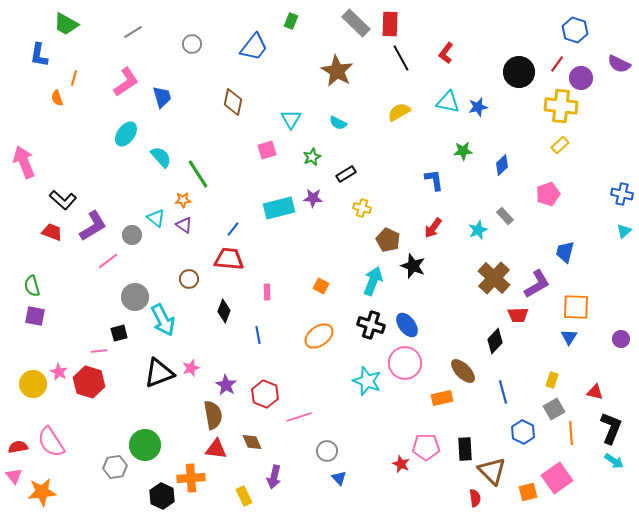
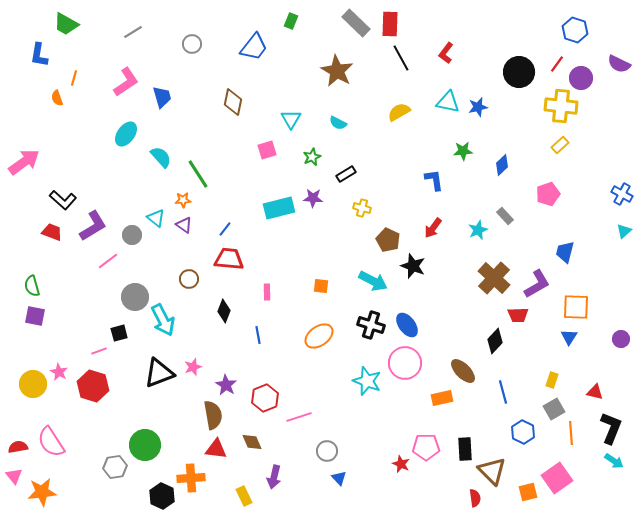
pink arrow at (24, 162): rotated 76 degrees clockwise
blue cross at (622, 194): rotated 15 degrees clockwise
blue line at (233, 229): moved 8 px left
cyan arrow at (373, 281): rotated 96 degrees clockwise
orange square at (321, 286): rotated 21 degrees counterclockwise
pink line at (99, 351): rotated 14 degrees counterclockwise
pink star at (191, 368): moved 2 px right, 1 px up
red hexagon at (89, 382): moved 4 px right, 4 px down
red hexagon at (265, 394): moved 4 px down; rotated 16 degrees clockwise
